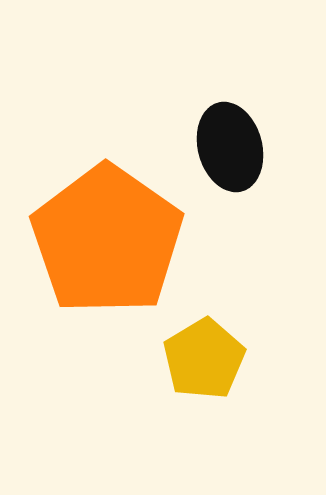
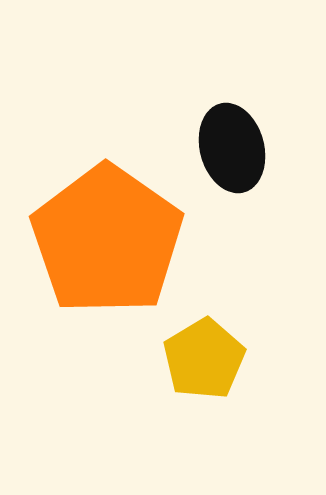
black ellipse: moved 2 px right, 1 px down
